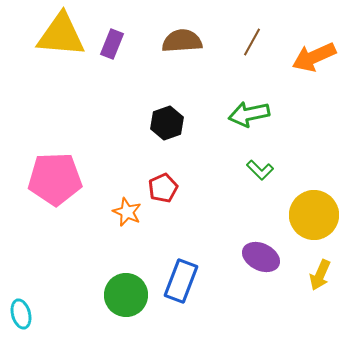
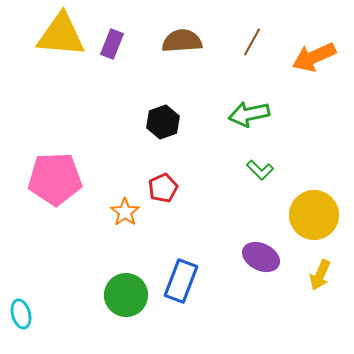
black hexagon: moved 4 px left, 1 px up
orange star: moved 2 px left; rotated 12 degrees clockwise
